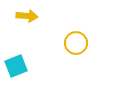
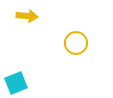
cyan square: moved 17 px down
